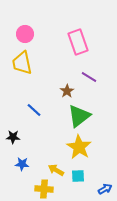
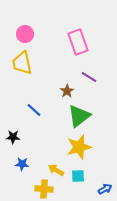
yellow star: rotated 25 degrees clockwise
